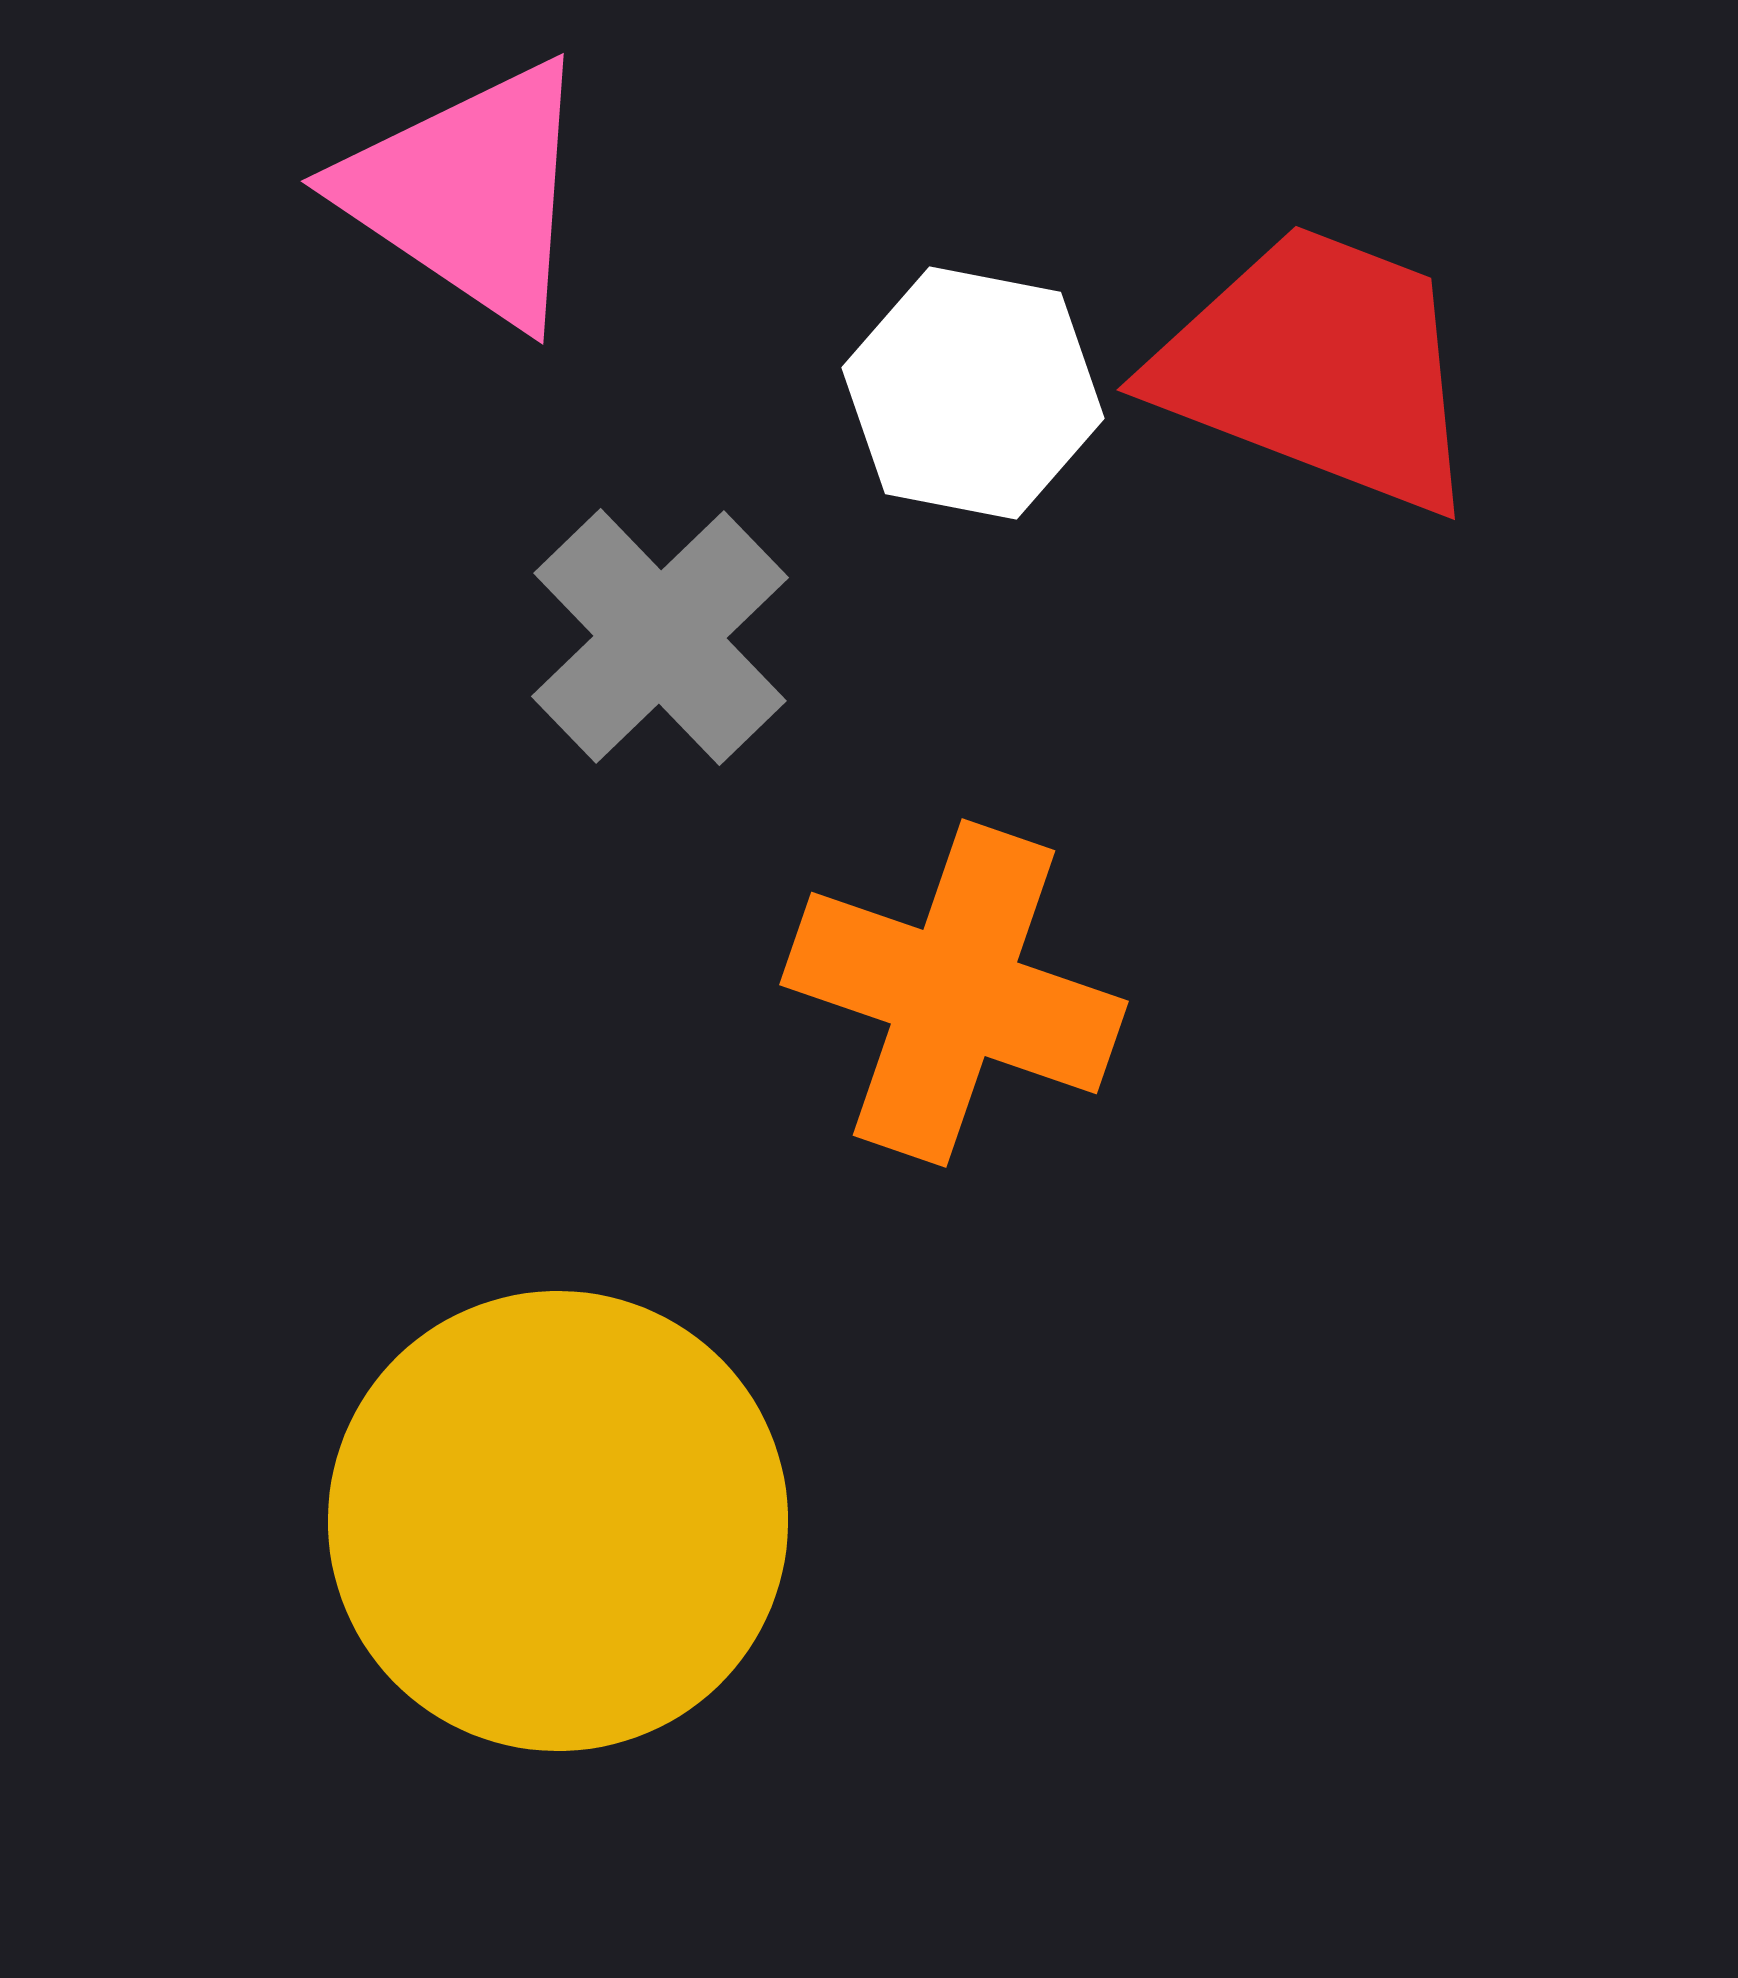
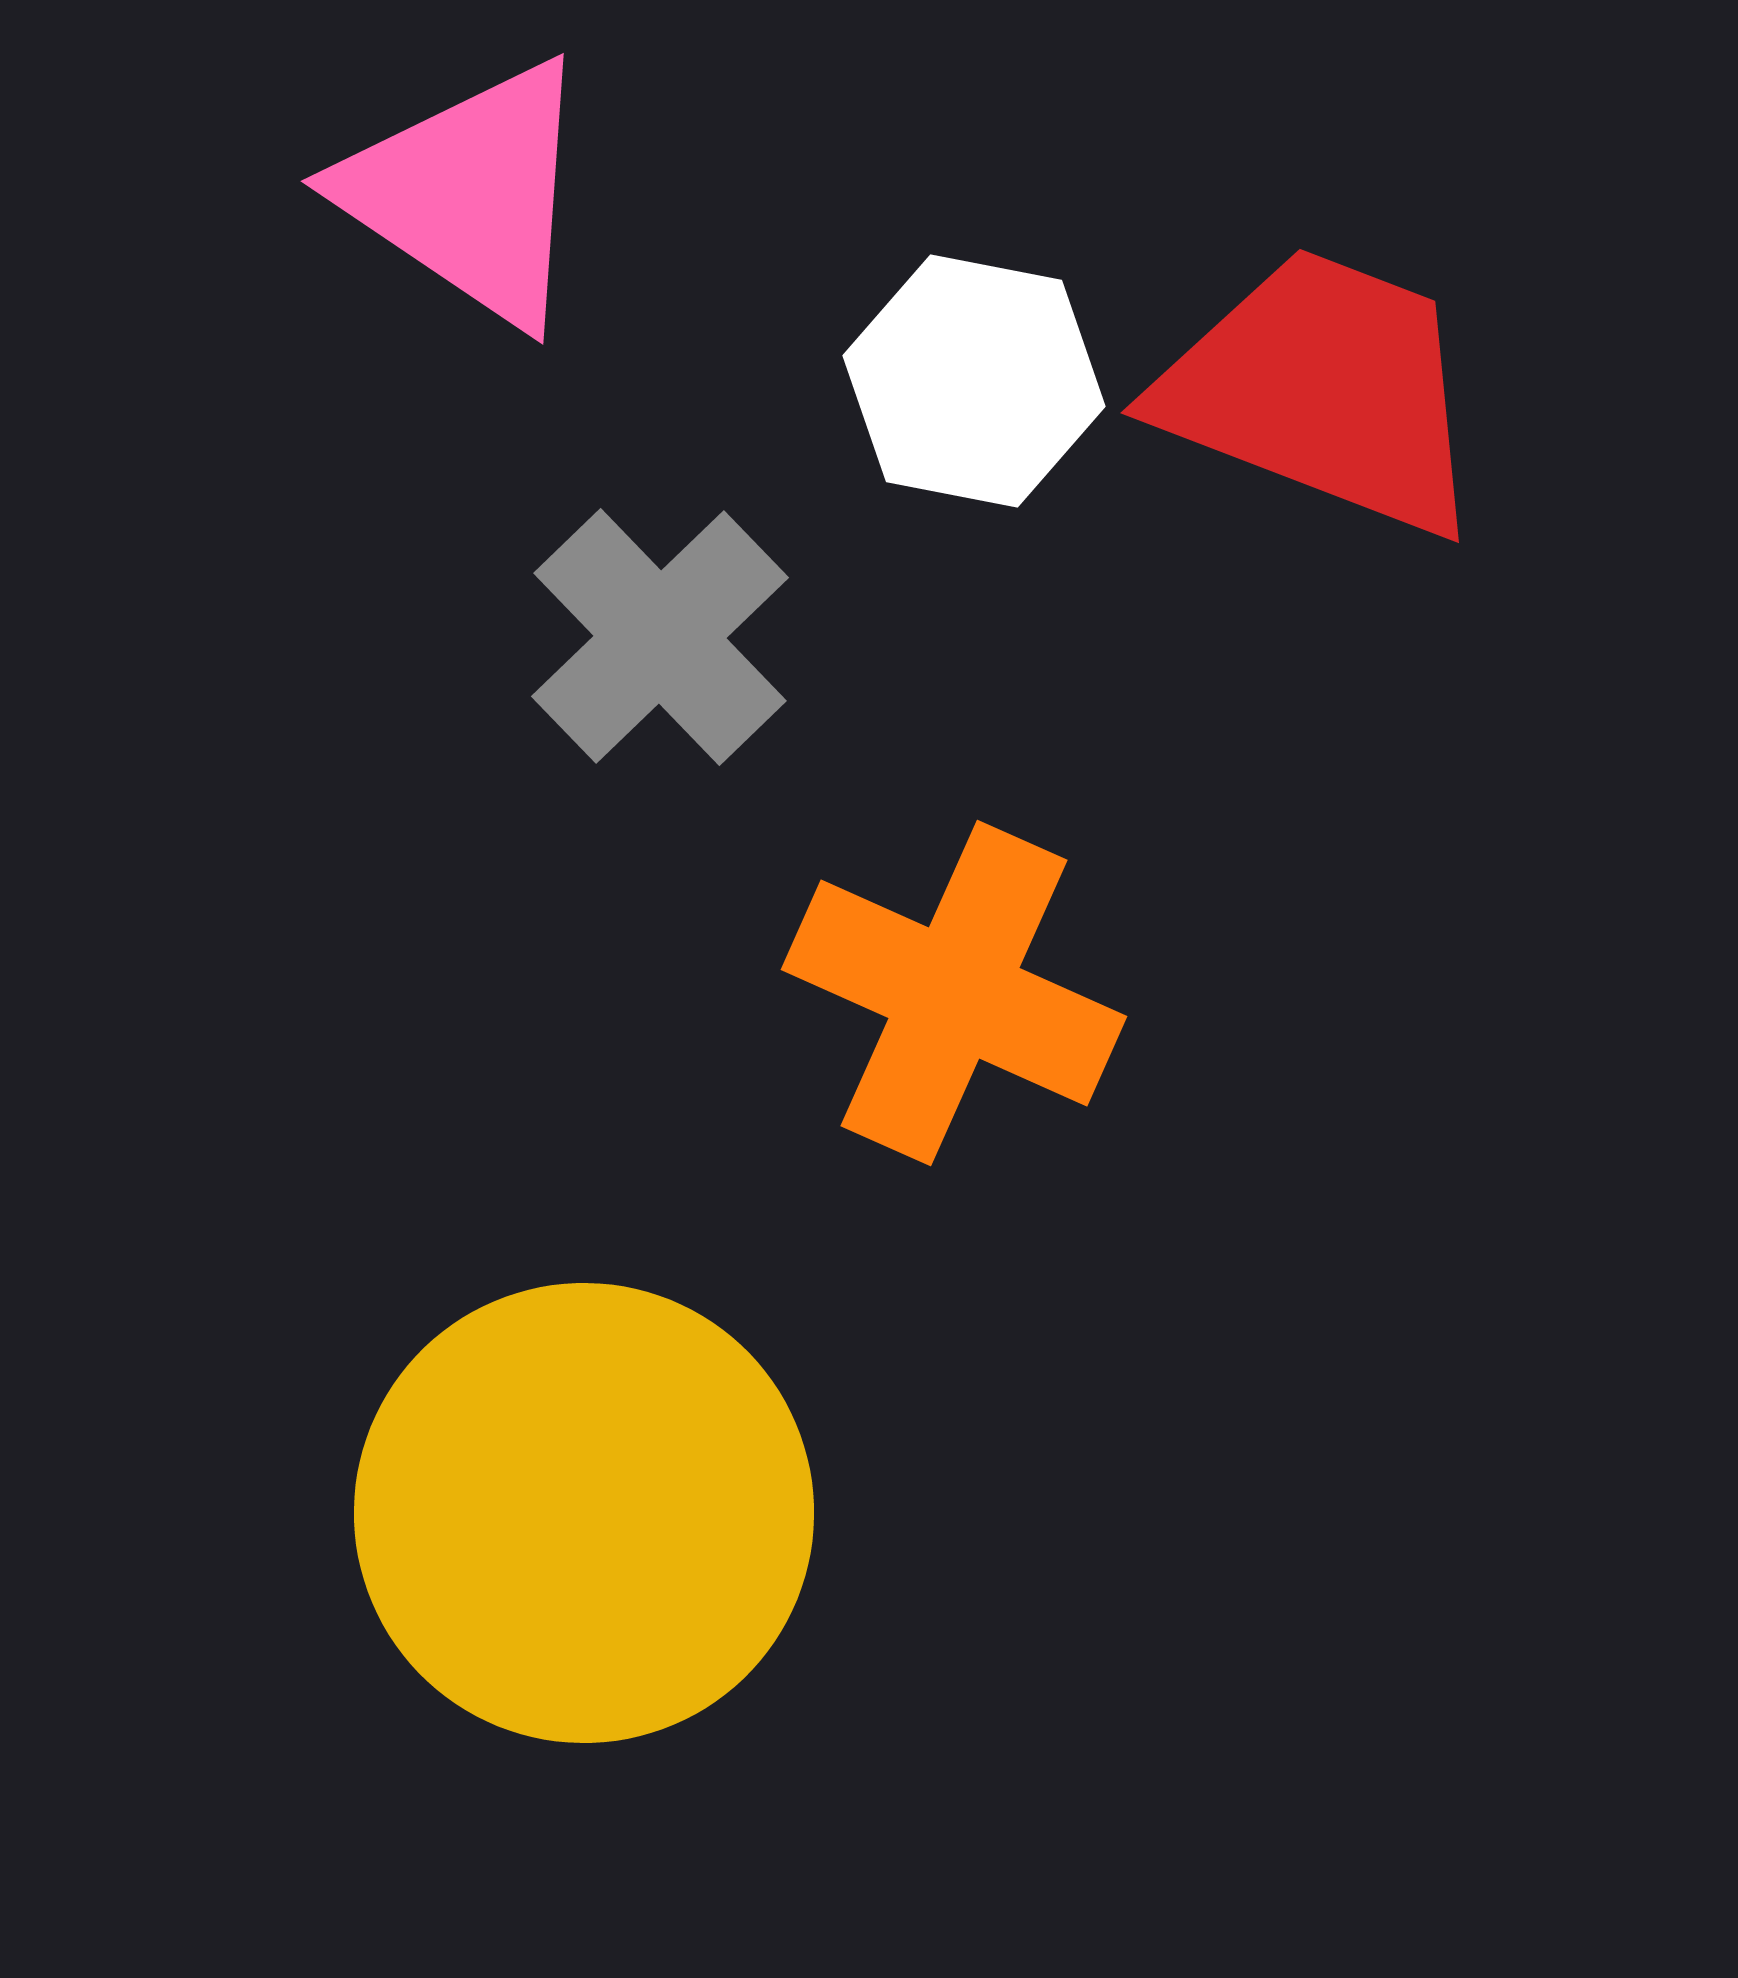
red trapezoid: moved 4 px right, 23 px down
white hexagon: moved 1 px right, 12 px up
orange cross: rotated 5 degrees clockwise
yellow circle: moved 26 px right, 8 px up
